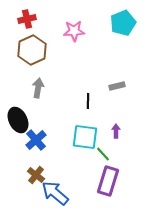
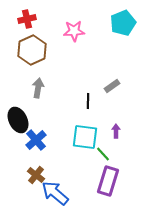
gray rectangle: moved 5 px left; rotated 21 degrees counterclockwise
